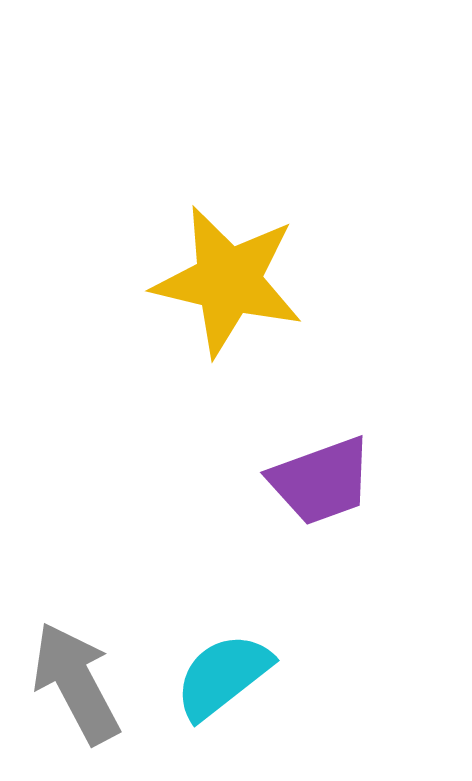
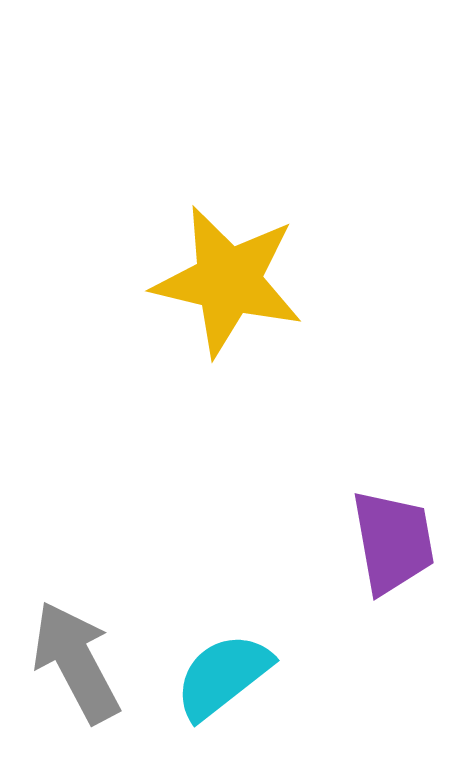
purple trapezoid: moved 72 px right, 61 px down; rotated 80 degrees counterclockwise
gray arrow: moved 21 px up
